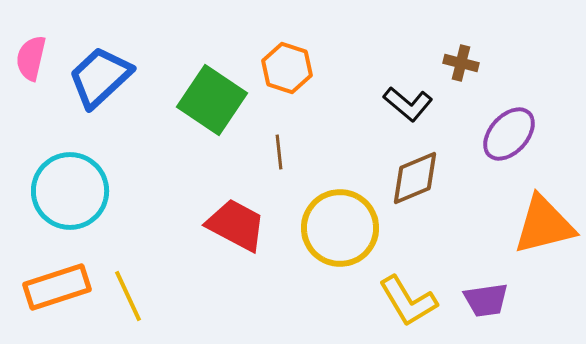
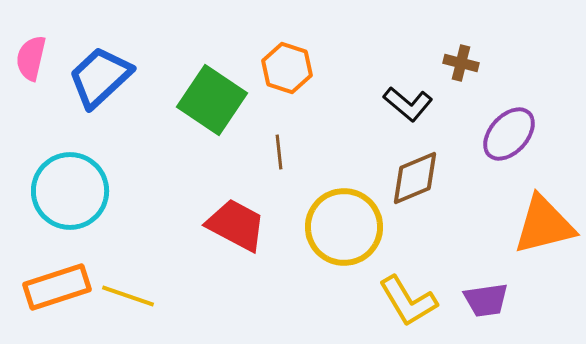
yellow circle: moved 4 px right, 1 px up
yellow line: rotated 46 degrees counterclockwise
